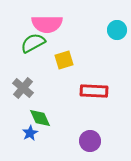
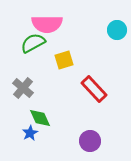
red rectangle: moved 2 px up; rotated 44 degrees clockwise
